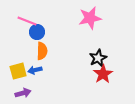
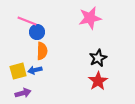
red star: moved 5 px left, 7 px down
